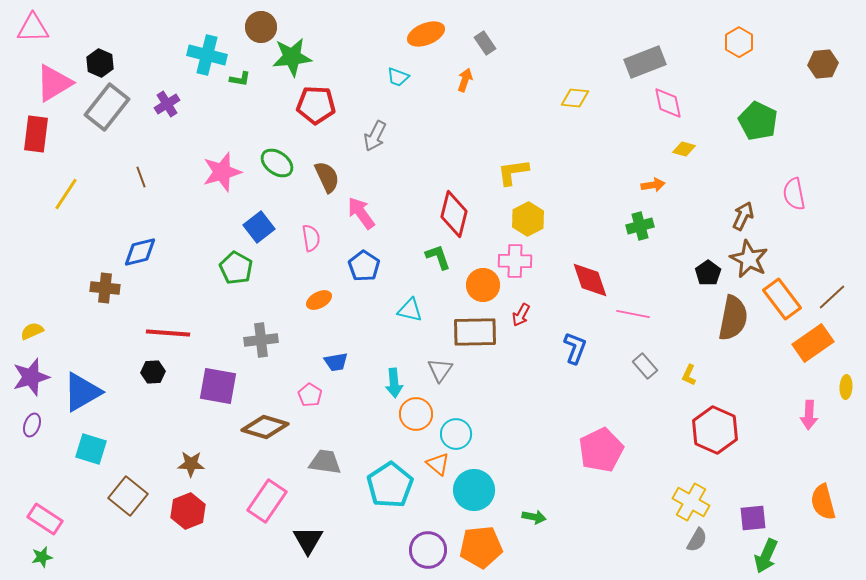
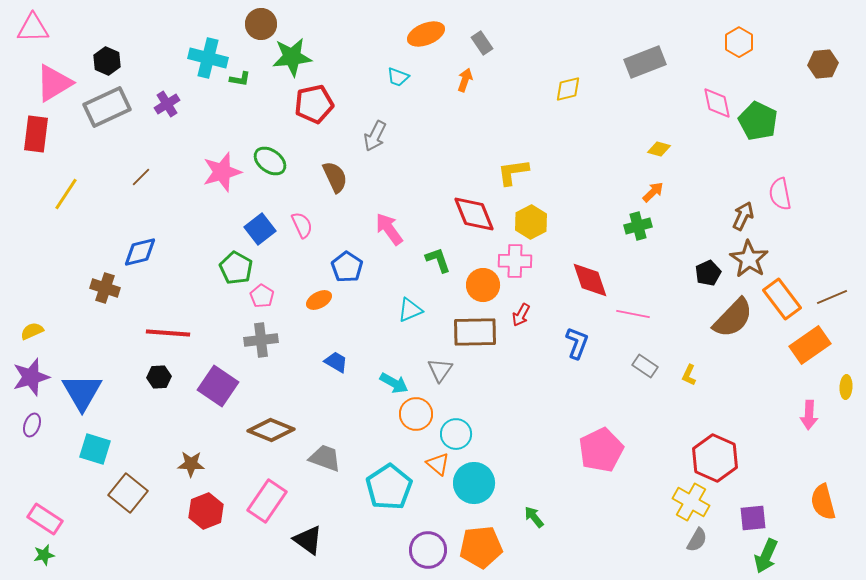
brown circle at (261, 27): moved 3 px up
gray rectangle at (485, 43): moved 3 px left
cyan cross at (207, 55): moved 1 px right, 3 px down
black hexagon at (100, 63): moved 7 px right, 2 px up
yellow diamond at (575, 98): moved 7 px left, 9 px up; rotated 20 degrees counterclockwise
pink diamond at (668, 103): moved 49 px right
red pentagon at (316, 105): moved 2 px left, 1 px up; rotated 15 degrees counterclockwise
gray rectangle at (107, 107): rotated 27 degrees clockwise
yellow diamond at (684, 149): moved 25 px left
green ellipse at (277, 163): moved 7 px left, 2 px up
brown line at (141, 177): rotated 65 degrees clockwise
brown semicircle at (327, 177): moved 8 px right
orange arrow at (653, 185): moved 7 px down; rotated 35 degrees counterclockwise
pink semicircle at (794, 194): moved 14 px left
pink arrow at (361, 213): moved 28 px right, 16 px down
red diamond at (454, 214): moved 20 px right; rotated 36 degrees counterclockwise
yellow hexagon at (528, 219): moved 3 px right, 3 px down
green cross at (640, 226): moved 2 px left
blue square at (259, 227): moved 1 px right, 2 px down
pink semicircle at (311, 238): moved 9 px left, 13 px up; rotated 16 degrees counterclockwise
green L-shape at (438, 257): moved 3 px down
brown star at (749, 259): rotated 6 degrees clockwise
blue pentagon at (364, 266): moved 17 px left, 1 px down
black pentagon at (708, 273): rotated 10 degrees clockwise
brown cross at (105, 288): rotated 12 degrees clockwise
brown line at (832, 297): rotated 20 degrees clockwise
cyan triangle at (410, 310): rotated 36 degrees counterclockwise
brown semicircle at (733, 318): rotated 33 degrees clockwise
orange rectangle at (813, 343): moved 3 px left, 2 px down
blue L-shape at (575, 348): moved 2 px right, 5 px up
blue trapezoid at (336, 362): rotated 140 degrees counterclockwise
gray rectangle at (645, 366): rotated 15 degrees counterclockwise
black hexagon at (153, 372): moved 6 px right, 5 px down
cyan arrow at (394, 383): rotated 56 degrees counterclockwise
purple square at (218, 386): rotated 24 degrees clockwise
blue triangle at (82, 392): rotated 30 degrees counterclockwise
pink pentagon at (310, 395): moved 48 px left, 99 px up
brown diamond at (265, 427): moved 6 px right, 3 px down; rotated 6 degrees clockwise
red hexagon at (715, 430): moved 28 px down
cyan square at (91, 449): moved 4 px right
gray trapezoid at (325, 462): moved 4 px up; rotated 12 degrees clockwise
cyan pentagon at (390, 485): moved 1 px left, 2 px down
cyan circle at (474, 490): moved 7 px up
brown square at (128, 496): moved 3 px up
red hexagon at (188, 511): moved 18 px right
green arrow at (534, 517): rotated 140 degrees counterclockwise
black triangle at (308, 540): rotated 24 degrees counterclockwise
green star at (42, 557): moved 2 px right, 2 px up
